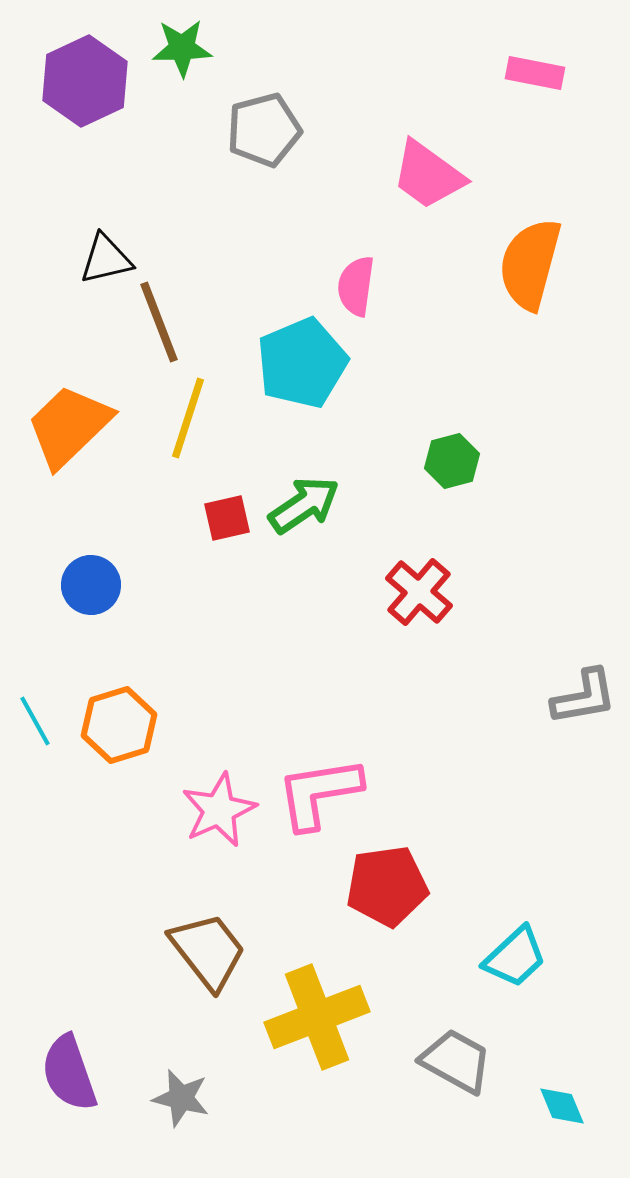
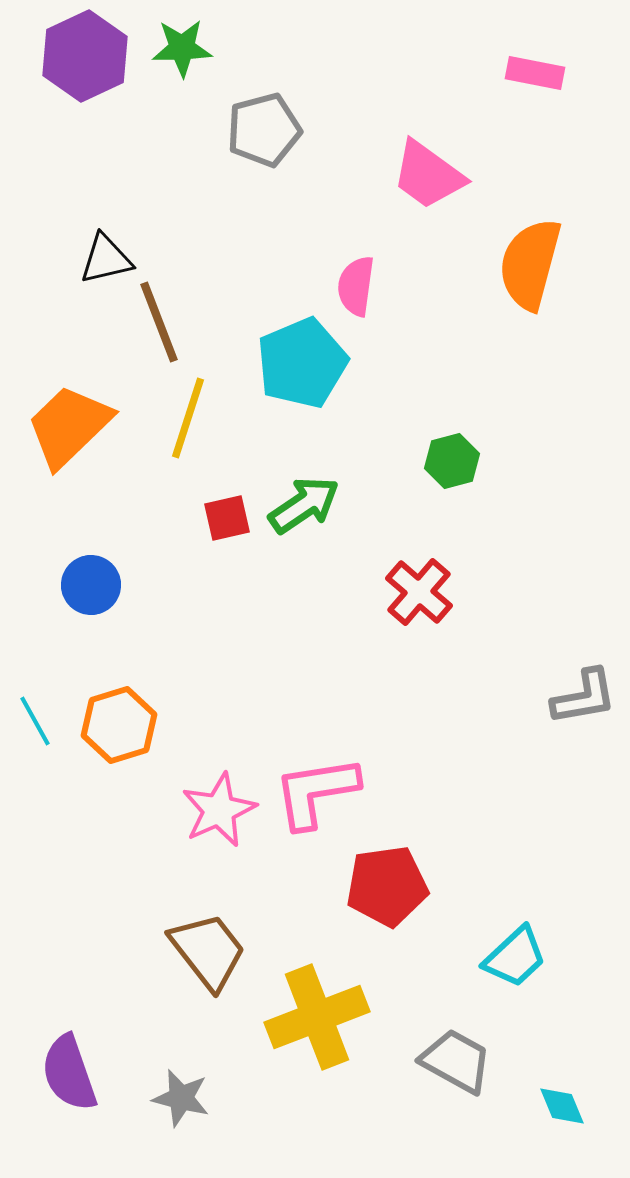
purple hexagon: moved 25 px up
pink L-shape: moved 3 px left, 1 px up
